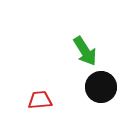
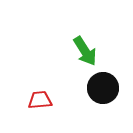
black circle: moved 2 px right, 1 px down
